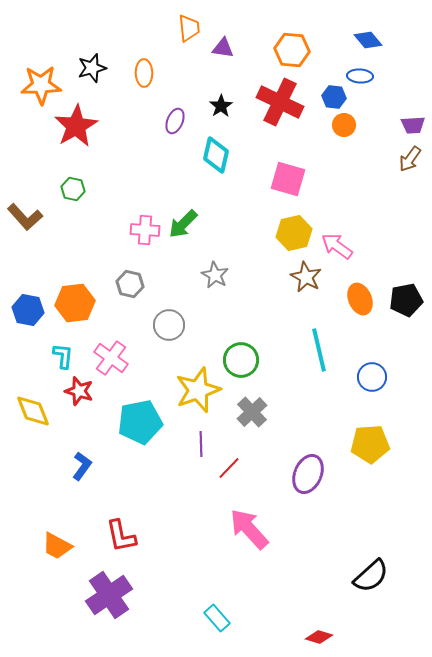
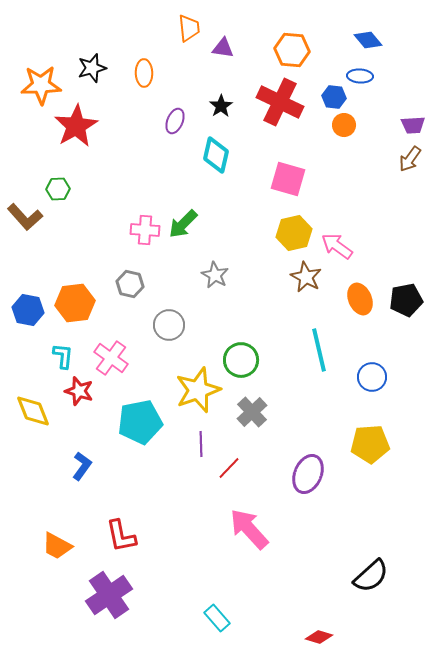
green hexagon at (73, 189): moved 15 px left; rotated 15 degrees counterclockwise
